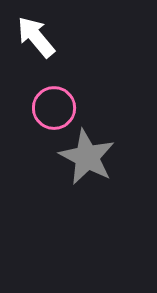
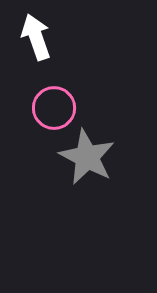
white arrow: rotated 21 degrees clockwise
